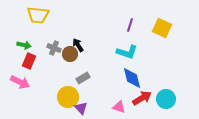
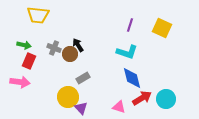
pink arrow: rotated 18 degrees counterclockwise
